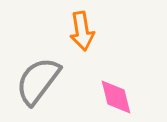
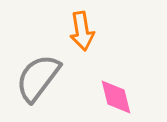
gray semicircle: moved 3 px up
